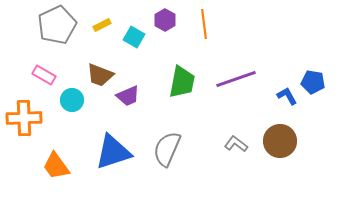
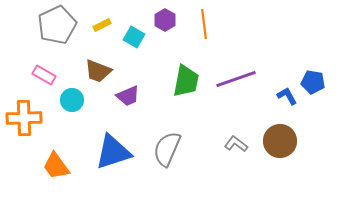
brown trapezoid: moved 2 px left, 4 px up
green trapezoid: moved 4 px right, 1 px up
